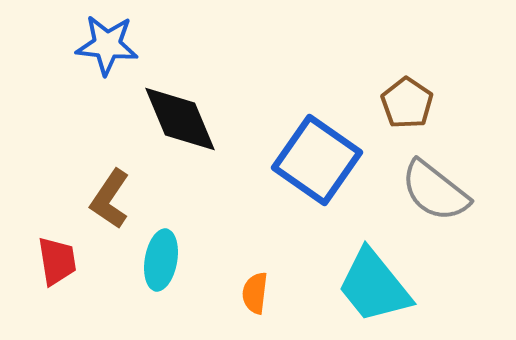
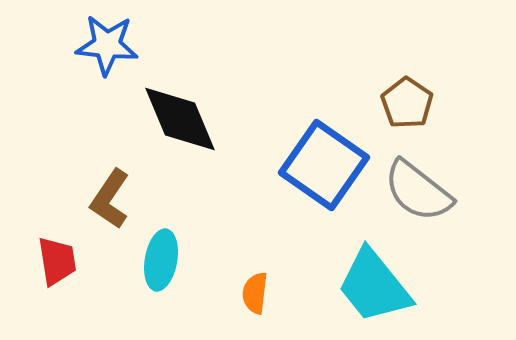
blue square: moved 7 px right, 5 px down
gray semicircle: moved 17 px left
